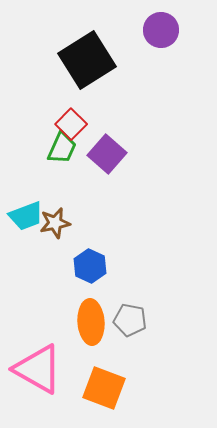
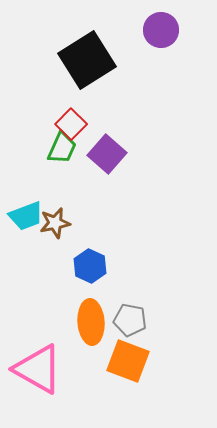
orange square: moved 24 px right, 27 px up
